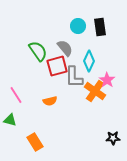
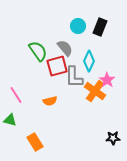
black rectangle: rotated 30 degrees clockwise
